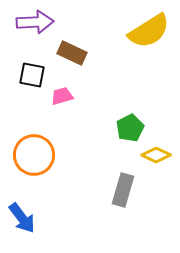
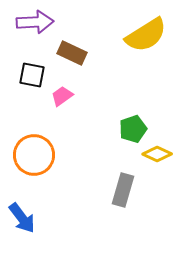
yellow semicircle: moved 3 px left, 4 px down
pink trapezoid: rotated 20 degrees counterclockwise
green pentagon: moved 3 px right, 1 px down; rotated 8 degrees clockwise
yellow diamond: moved 1 px right, 1 px up
